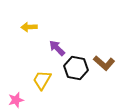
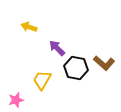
yellow arrow: rotated 21 degrees clockwise
